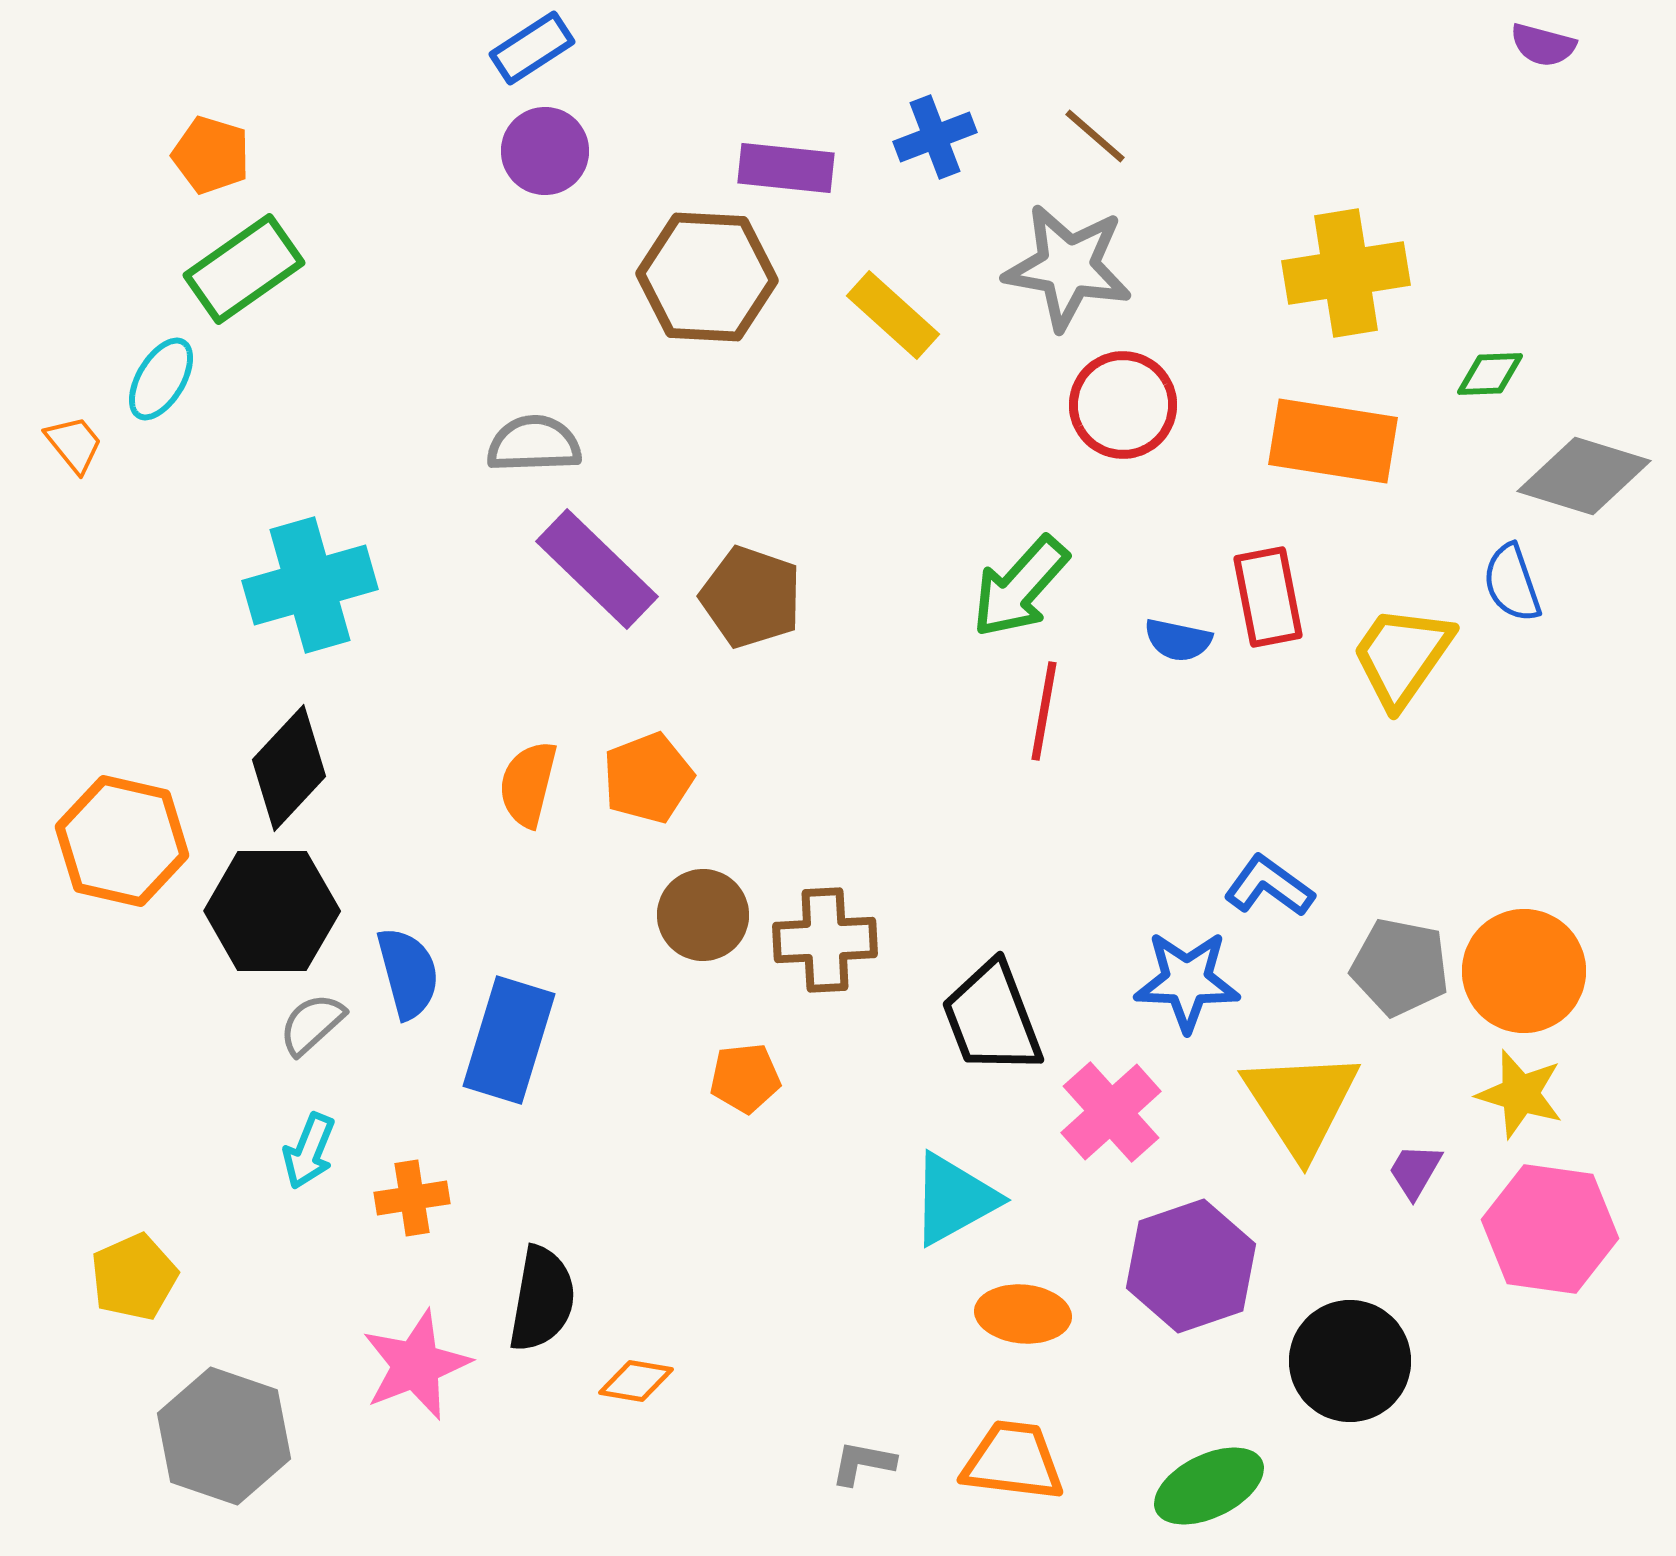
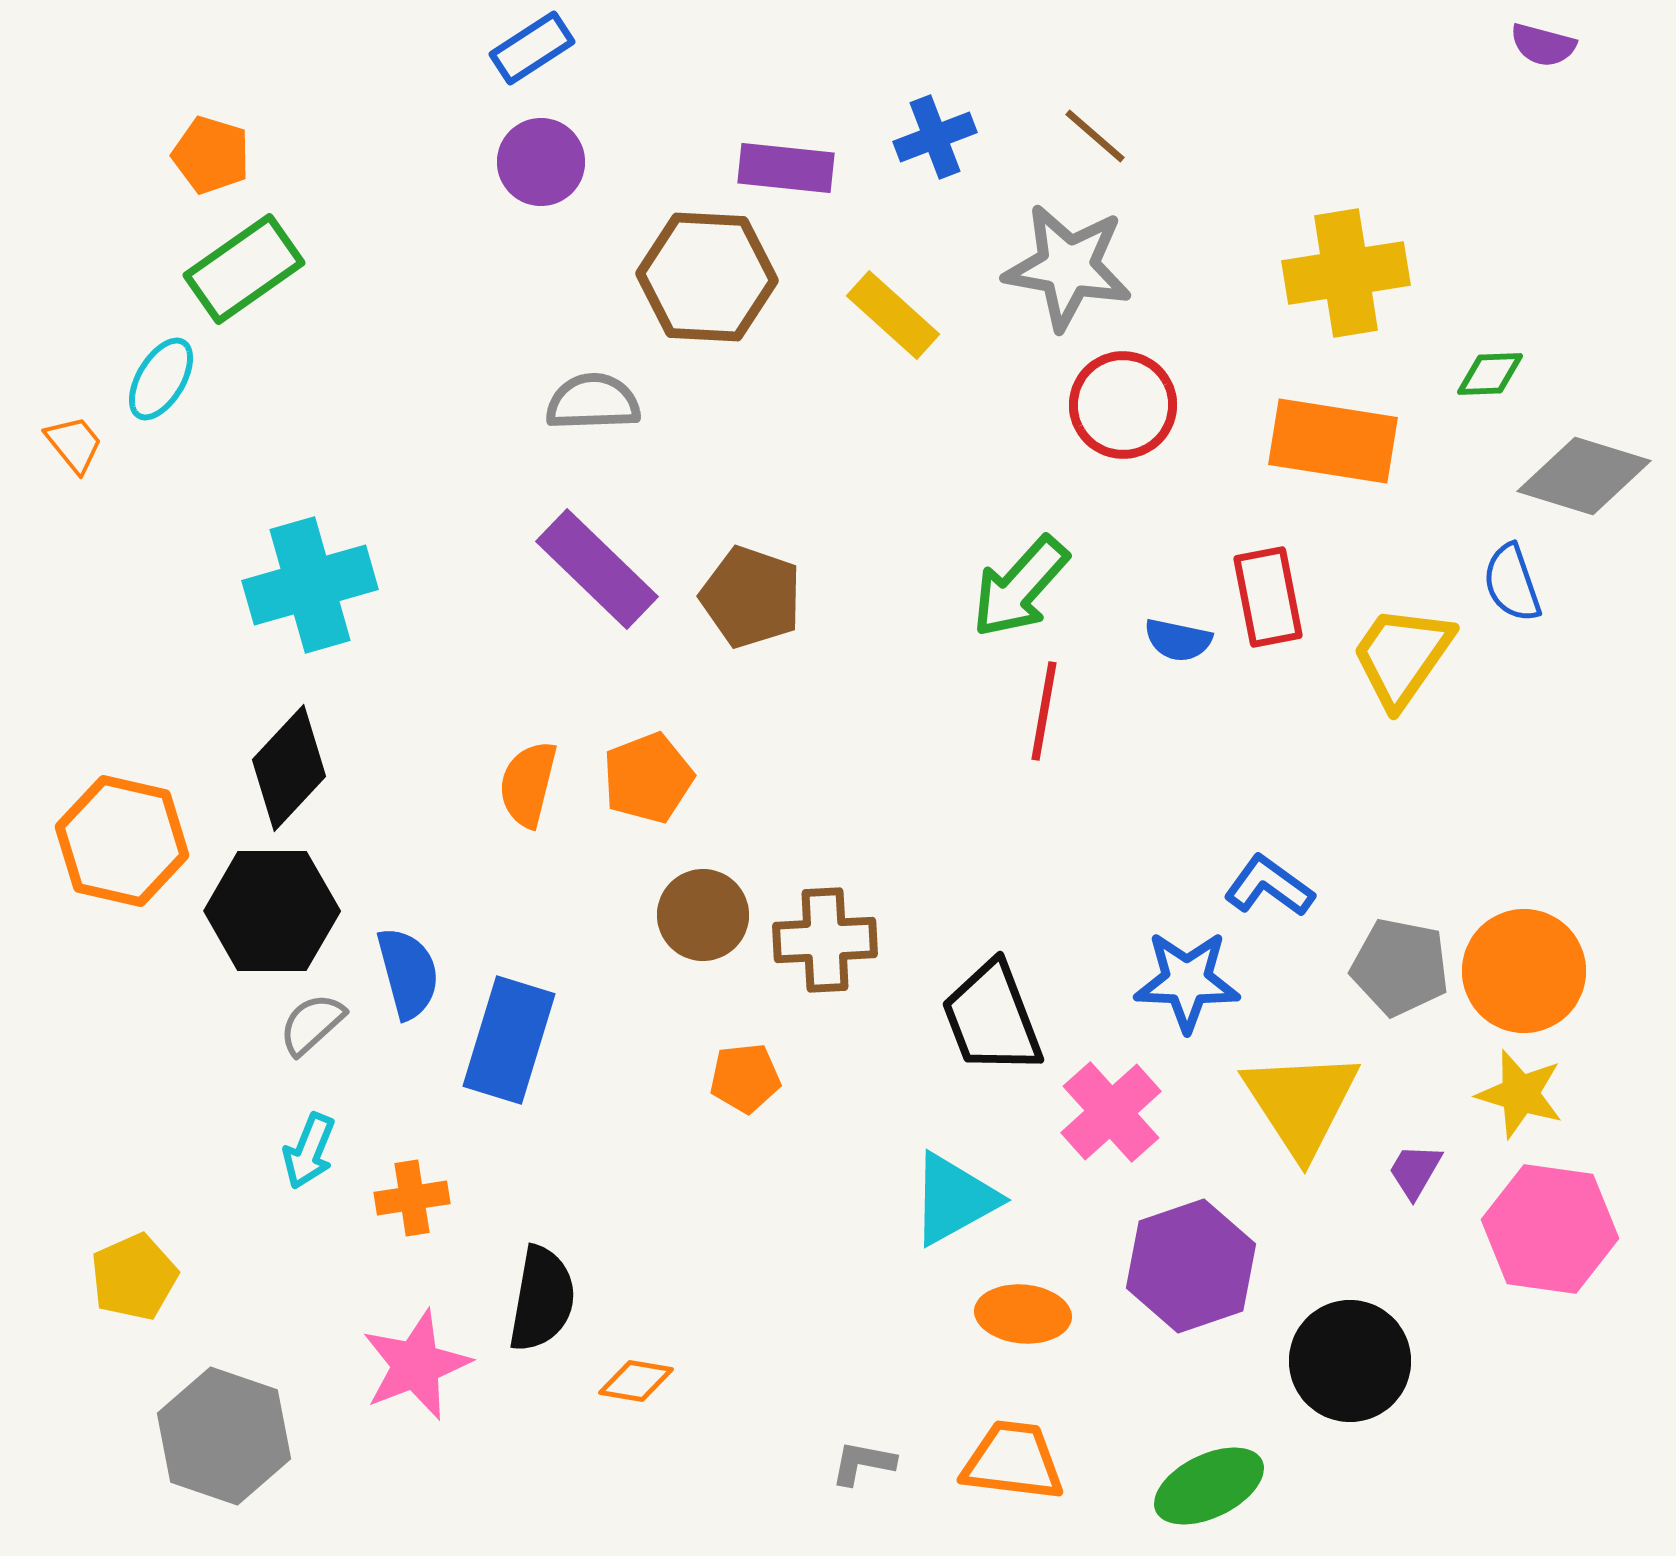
purple circle at (545, 151): moved 4 px left, 11 px down
gray semicircle at (534, 444): moved 59 px right, 42 px up
